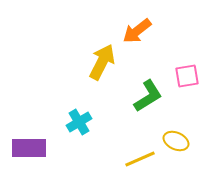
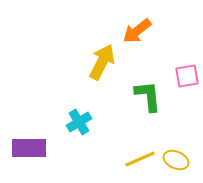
green L-shape: rotated 64 degrees counterclockwise
yellow ellipse: moved 19 px down
